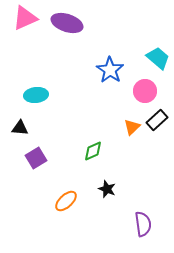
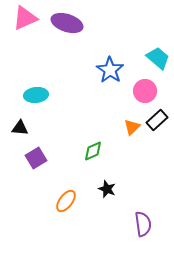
orange ellipse: rotated 10 degrees counterclockwise
